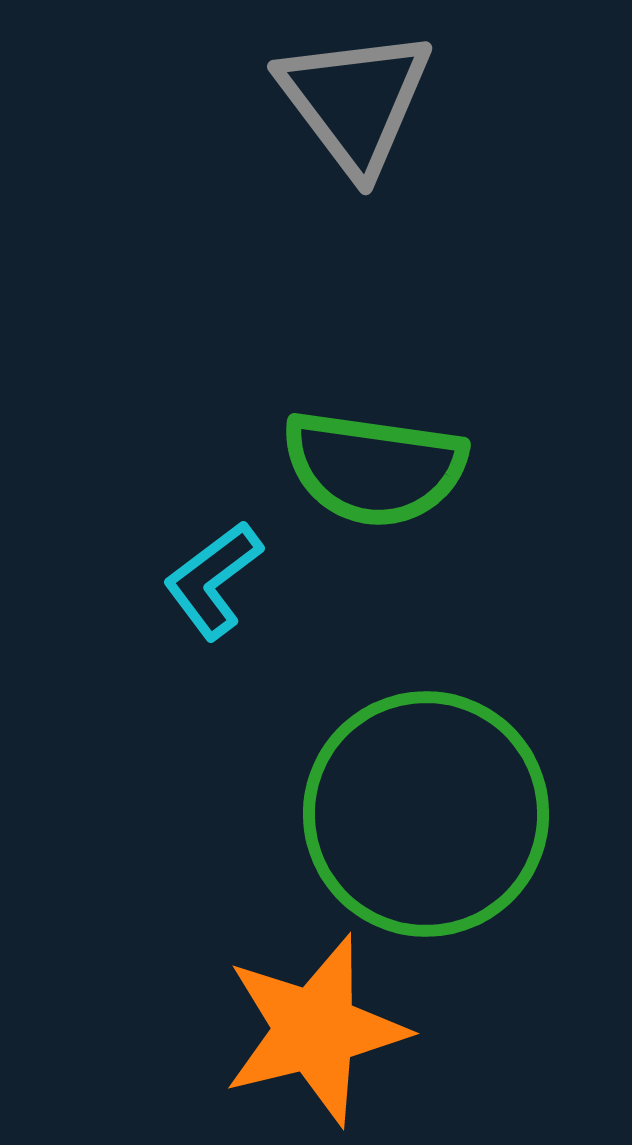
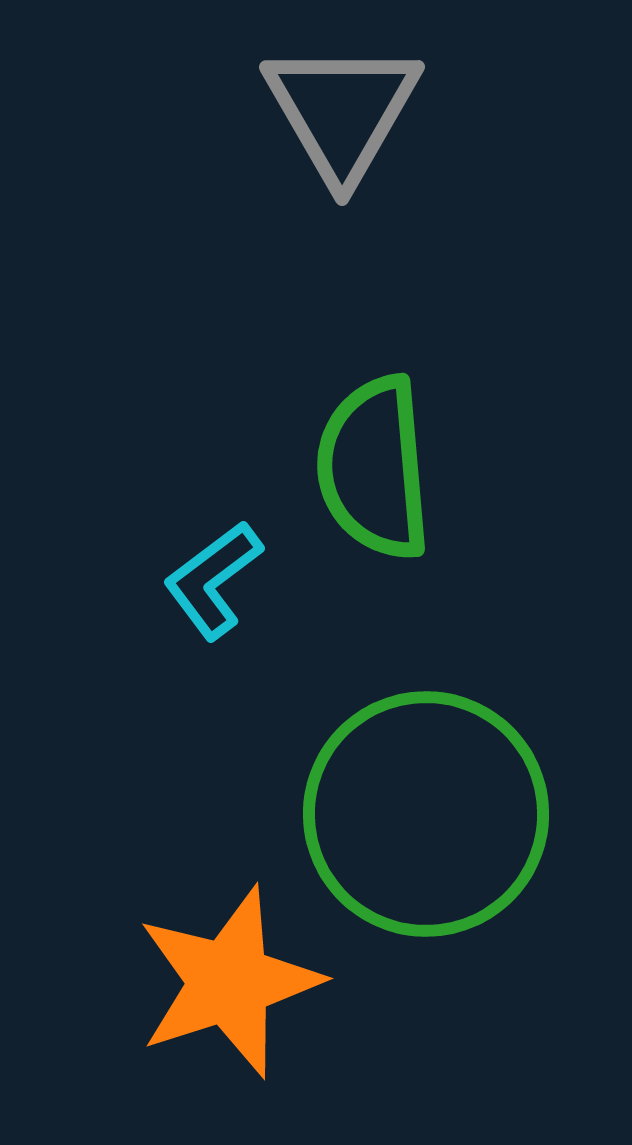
gray triangle: moved 13 px left, 10 px down; rotated 7 degrees clockwise
green semicircle: rotated 77 degrees clockwise
orange star: moved 86 px left, 48 px up; rotated 4 degrees counterclockwise
